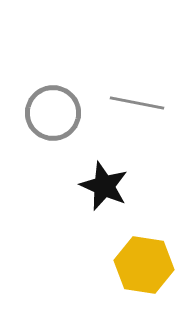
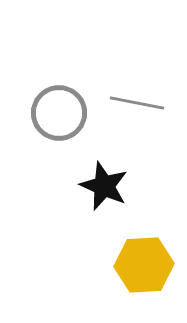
gray circle: moved 6 px right
yellow hexagon: rotated 12 degrees counterclockwise
